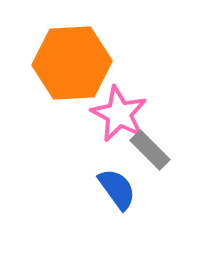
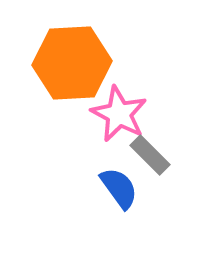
gray rectangle: moved 5 px down
blue semicircle: moved 2 px right, 1 px up
